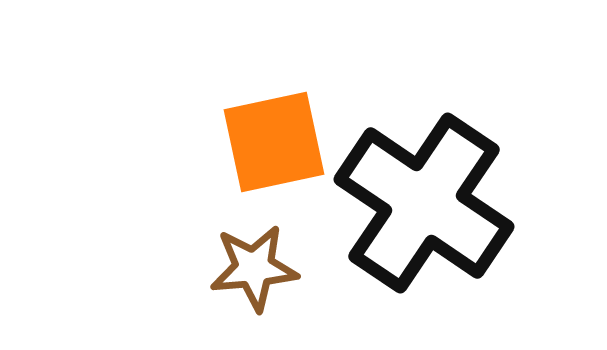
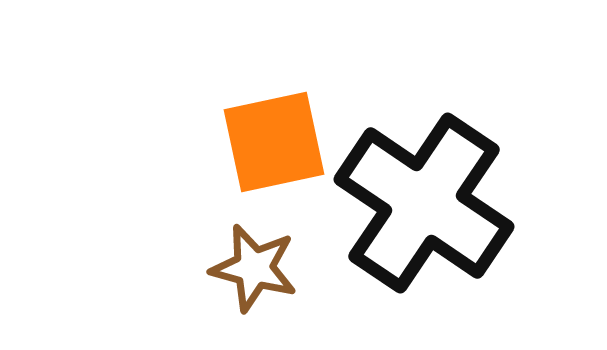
brown star: rotated 20 degrees clockwise
